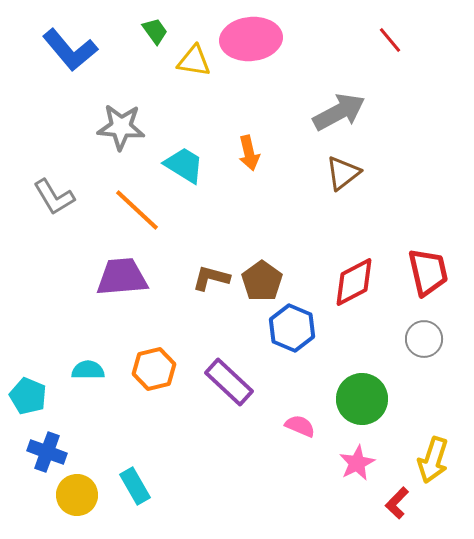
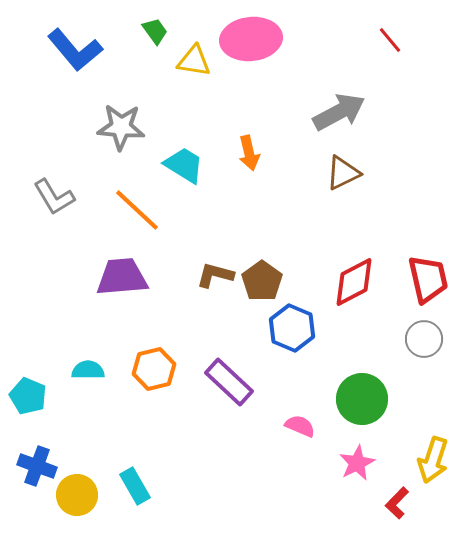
blue L-shape: moved 5 px right
brown triangle: rotated 12 degrees clockwise
red trapezoid: moved 7 px down
brown L-shape: moved 4 px right, 3 px up
blue cross: moved 10 px left, 14 px down
